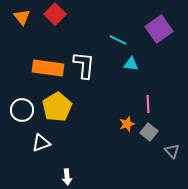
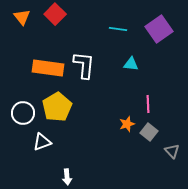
cyan line: moved 11 px up; rotated 18 degrees counterclockwise
white circle: moved 1 px right, 3 px down
white triangle: moved 1 px right, 1 px up
